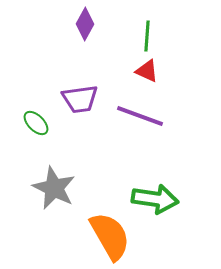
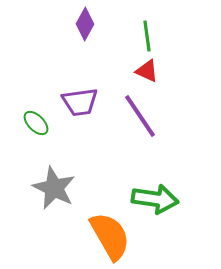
green line: rotated 12 degrees counterclockwise
purple trapezoid: moved 3 px down
purple line: rotated 36 degrees clockwise
